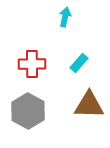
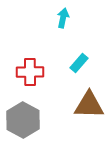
cyan arrow: moved 2 px left, 1 px down
red cross: moved 2 px left, 8 px down
gray hexagon: moved 5 px left, 9 px down
